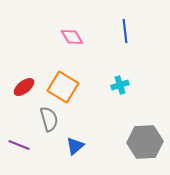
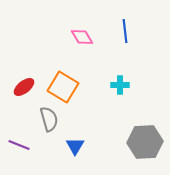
pink diamond: moved 10 px right
cyan cross: rotated 18 degrees clockwise
blue triangle: rotated 18 degrees counterclockwise
